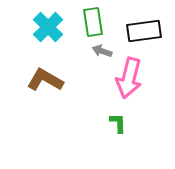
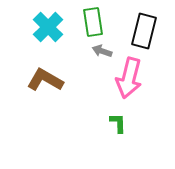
black rectangle: rotated 68 degrees counterclockwise
